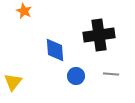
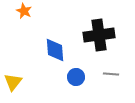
blue circle: moved 1 px down
